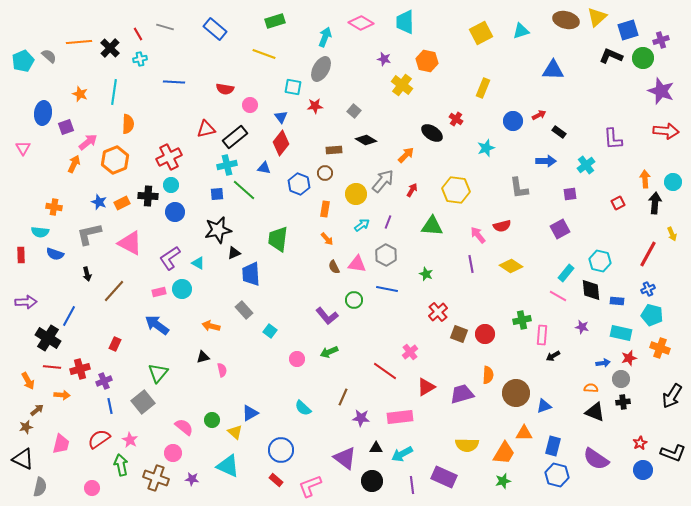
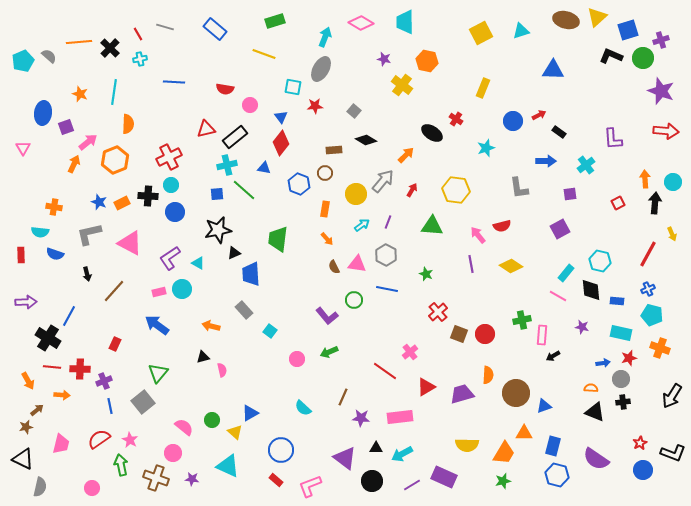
red cross at (80, 369): rotated 18 degrees clockwise
purple line at (412, 485): rotated 66 degrees clockwise
